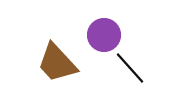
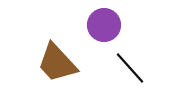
purple circle: moved 10 px up
